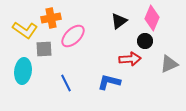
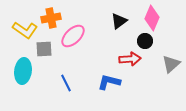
gray triangle: moved 2 px right; rotated 18 degrees counterclockwise
